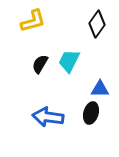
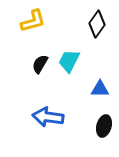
black ellipse: moved 13 px right, 13 px down
